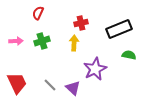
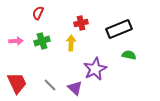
yellow arrow: moved 3 px left
purple triangle: moved 2 px right
